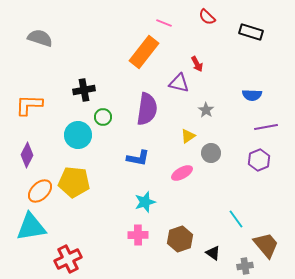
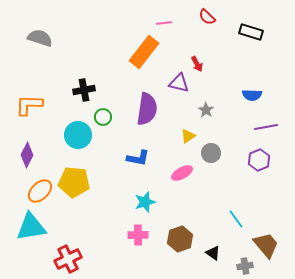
pink line: rotated 28 degrees counterclockwise
